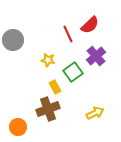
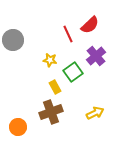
yellow star: moved 2 px right
brown cross: moved 3 px right, 3 px down
